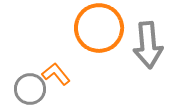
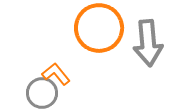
gray arrow: moved 2 px up
gray circle: moved 12 px right, 4 px down
